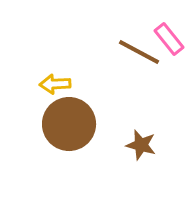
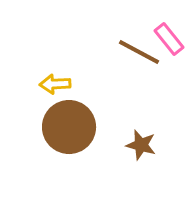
brown circle: moved 3 px down
